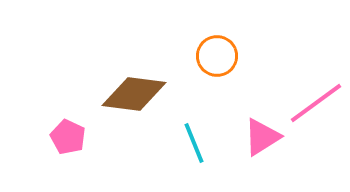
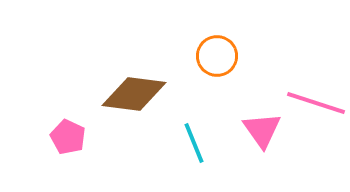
pink line: rotated 54 degrees clockwise
pink triangle: moved 7 px up; rotated 33 degrees counterclockwise
